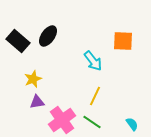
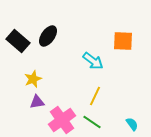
cyan arrow: rotated 15 degrees counterclockwise
